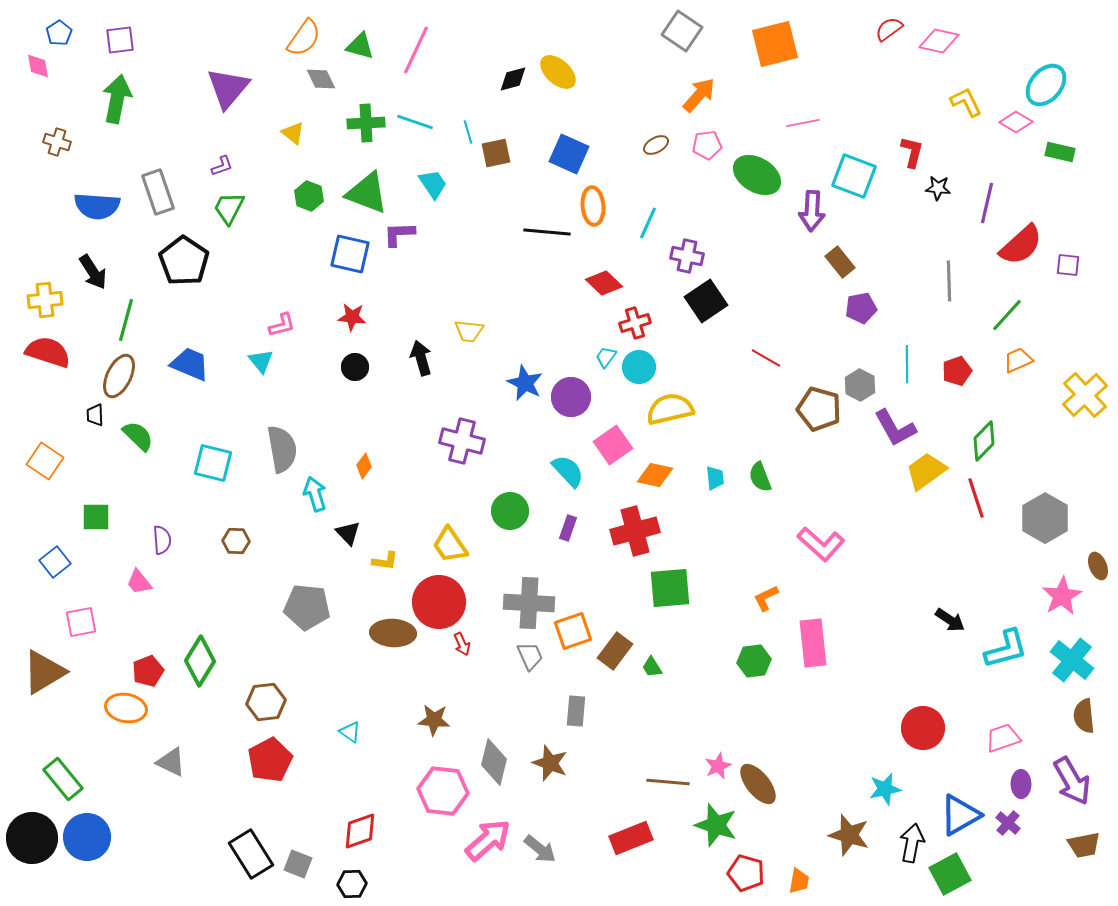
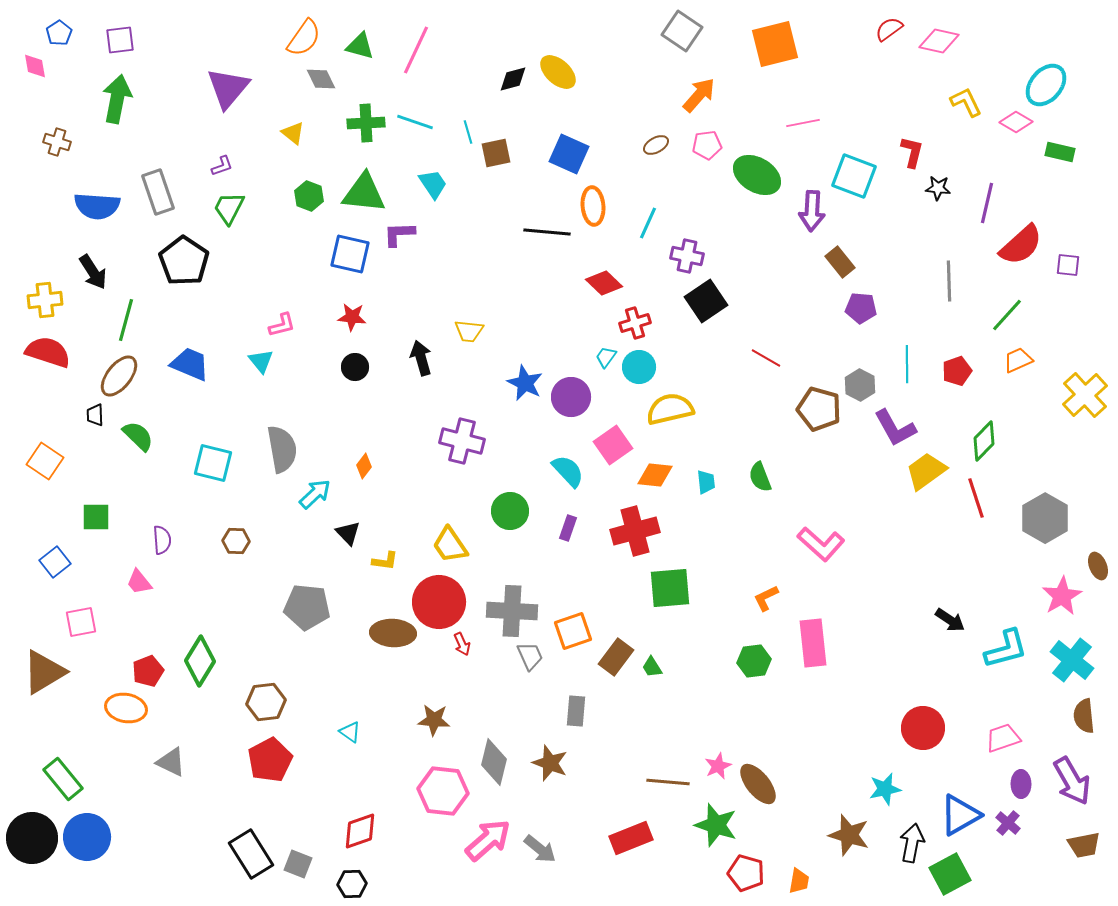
pink diamond at (38, 66): moved 3 px left
green triangle at (367, 193): moved 3 px left; rotated 15 degrees counterclockwise
purple pentagon at (861, 308): rotated 16 degrees clockwise
brown ellipse at (119, 376): rotated 12 degrees clockwise
orange diamond at (655, 475): rotated 6 degrees counterclockwise
cyan trapezoid at (715, 478): moved 9 px left, 4 px down
cyan arrow at (315, 494): rotated 64 degrees clockwise
gray cross at (529, 603): moved 17 px left, 8 px down
brown rectangle at (615, 651): moved 1 px right, 6 px down
